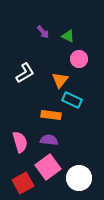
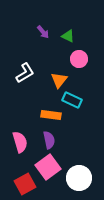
orange triangle: moved 1 px left
purple semicircle: rotated 72 degrees clockwise
red square: moved 2 px right, 1 px down
